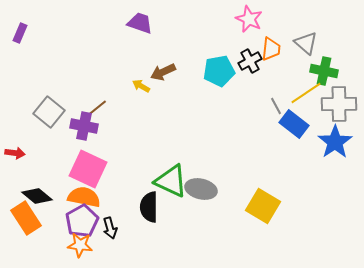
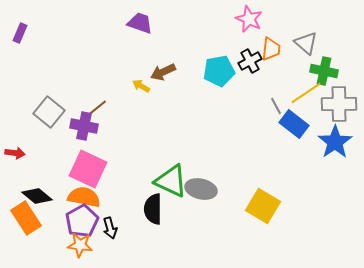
black semicircle: moved 4 px right, 2 px down
